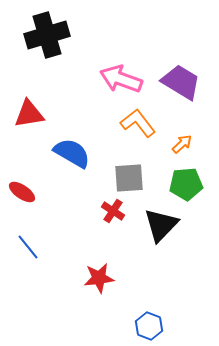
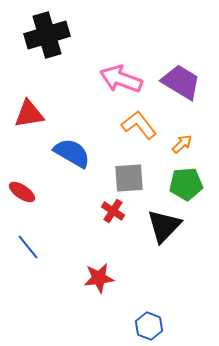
orange L-shape: moved 1 px right, 2 px down
black triangle: moved 3 px right, 1 px down
